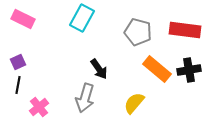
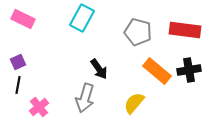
orange rectangle: moved 2 px down
